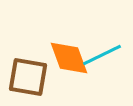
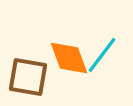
cyan line: rotated 27 degrees counterclockwise
